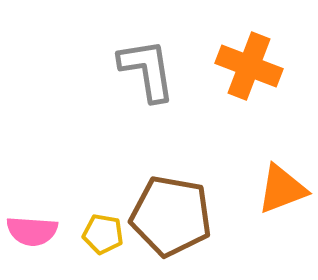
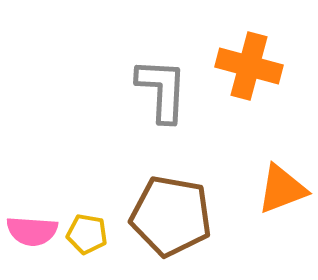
orange cross: rotated 6 degrees counterclockwise
gray L-shape: moved 15 px right, 20 px down; rotated 12 degrees clockwise
yellow pentagon: moved 16 px left
